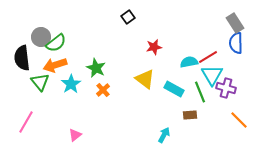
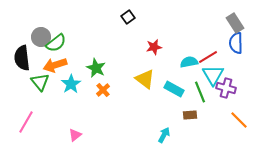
cyan triangle: moved 1 px right
